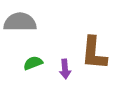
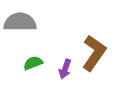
brown L-shape: rotated 150 degrees counterclockwise
purple arrow: rotated 24 degrees clockwise
